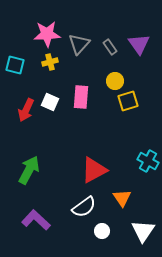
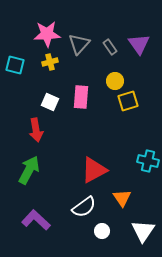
red arrow: moved 10 px right, 20 px down; rotated 35 degrees counterclockwise
cyan cross: rotated 15 degrees counterclockwise
